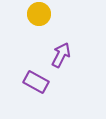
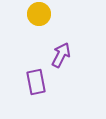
purple rectangle: rotated 50 degrees clockwise
